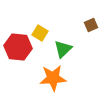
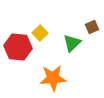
brown square: moved 1 px right, 2 px down
yellow square: rotated 14 degrees clockwise
green triangle: moved 9 px right, 6 px up
